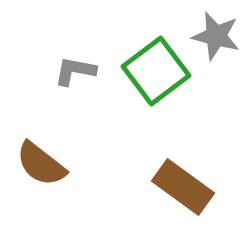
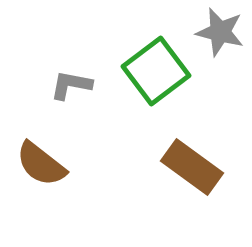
gray star: moved 4 px right, 4 px up
gray L-shape: moved 4 px left, 14 px down
brown rectangle: moved 9 px right, 20 px up
